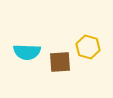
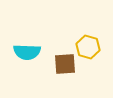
brown square: moved 5 px right, 2 px down
